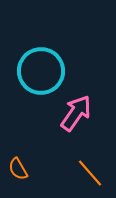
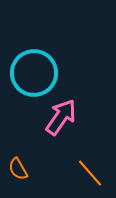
cyan circle: moved 7 px left, 2 px down
pink arrow: moved 15 px left, 4 px down
